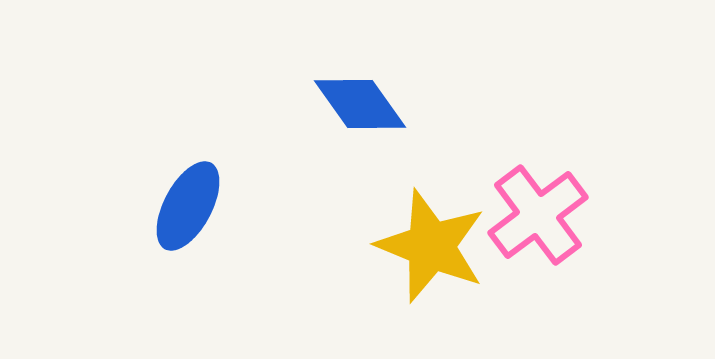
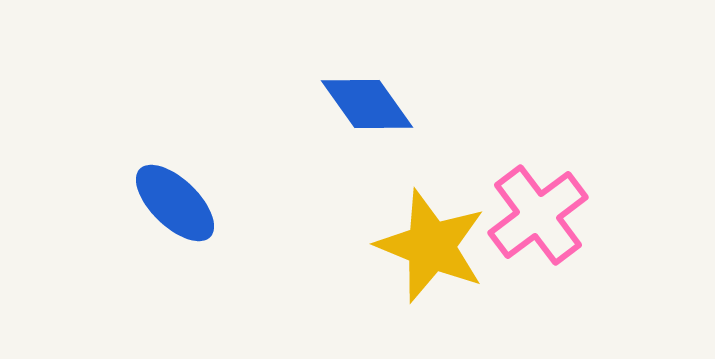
blue diamond: moved 7 px right
blue ellipse: moved 13 px left, 3 px up; rotated 74 degrees counterclockwise
